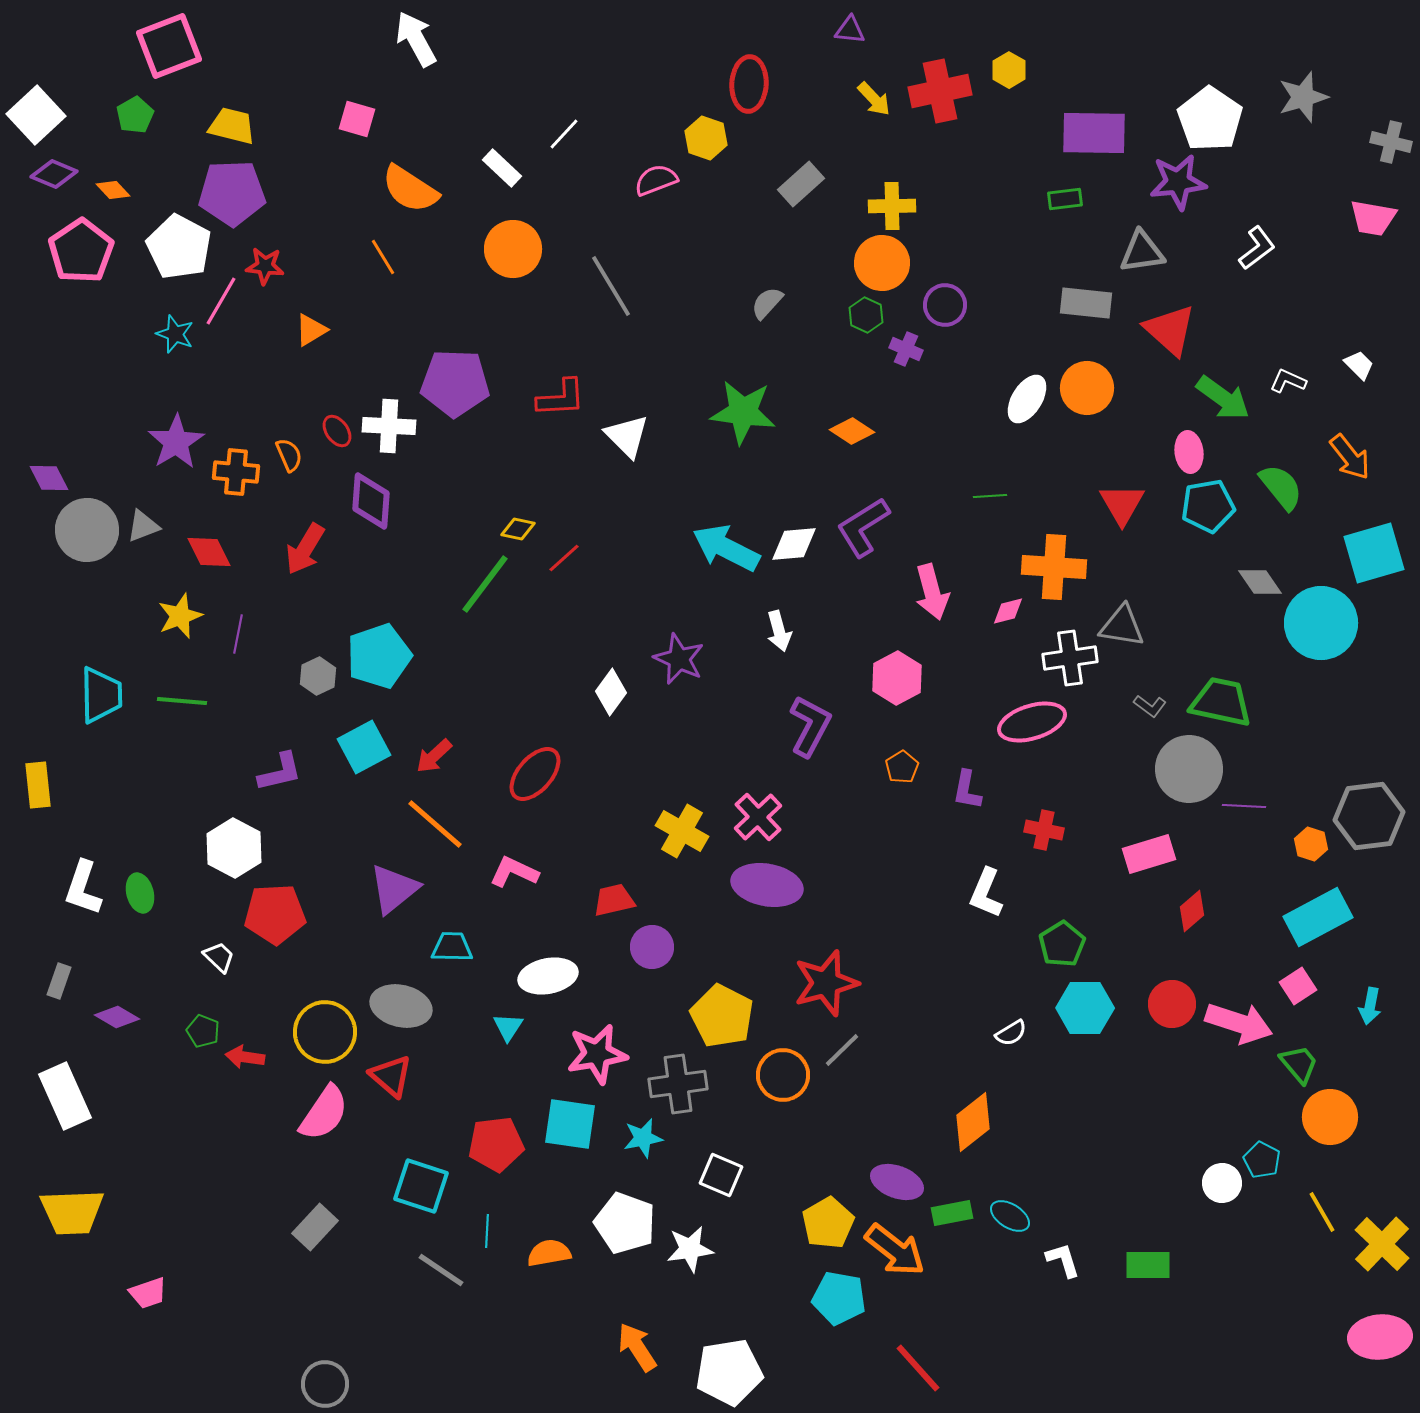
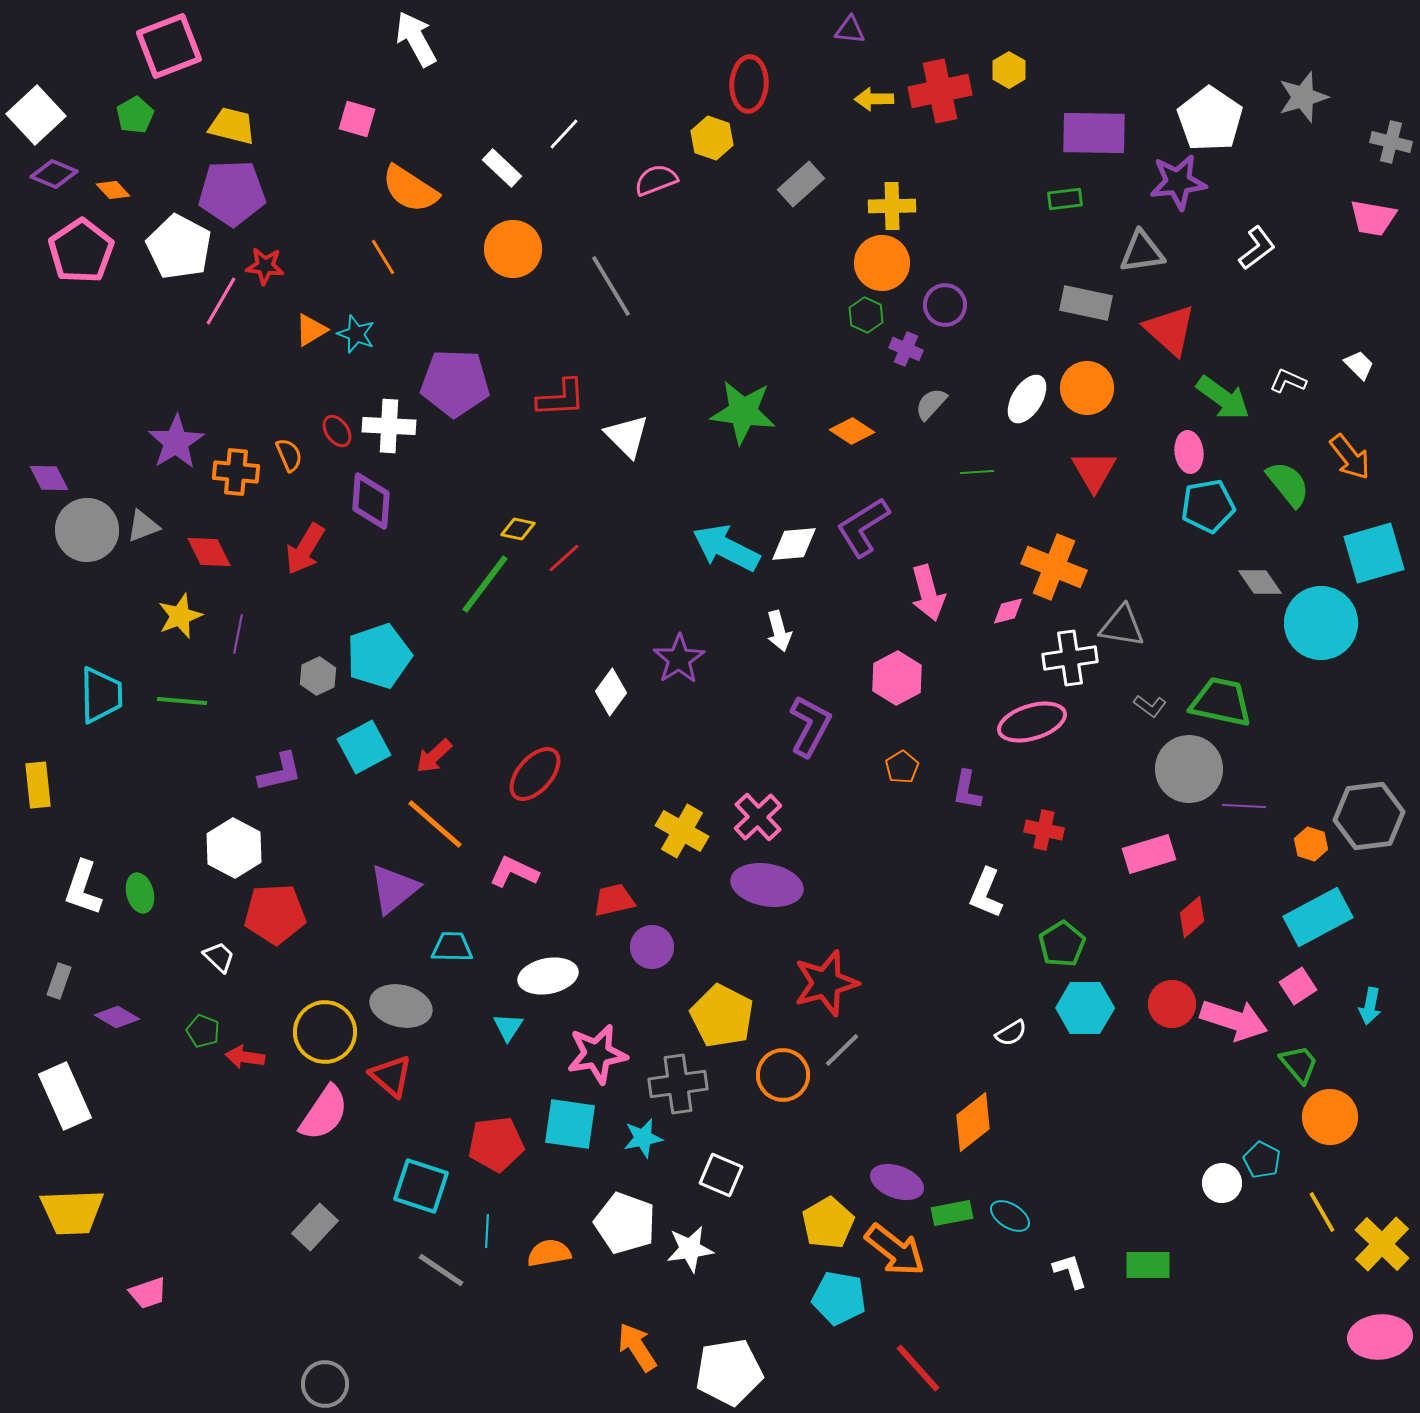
yellow arrow at (874, 99): rotated 132 degrees clockwise
yellow hexagon at (706, 138): moved 6 px right
gray semicircle at (767, 303): moved 164 px right, 101 px down
gray rectangle at (1086, 303): rotated 6 degrees clockwise
cyan star at (175, 334): moved 181 px right
green semicircle at (1281, 487): moved 7 px right, 3 px up
green line at (990, 496): moved 13 px left, 24 px up
red triangle at (1122, 504): moved 28 px left, 33 px up
orange cross at (1054, 567): rotated 18 degrees clockwise
pink arrow at (932, 592): moved 4 px left, 1 px down
purple star at (679, 659): rotated 15 degrees clockwise
red diamond at (1192, 911): moved 6 px down
pink arrow at (1239, 1023): moved 5 px left, 3 px up
white L-shape at (1063, 1260): moved 7 px right, 11 px down
